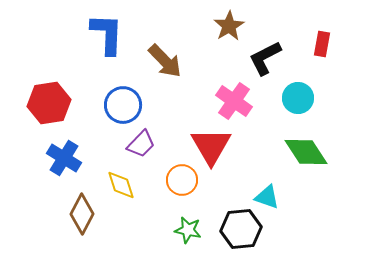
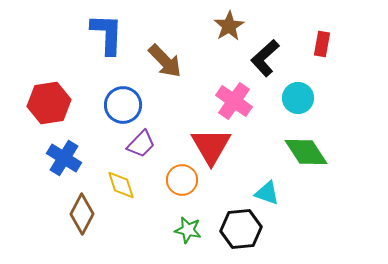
black L-shape: rotated 15 degrees counterclockwise
cyan triangle: moved 4 px up
